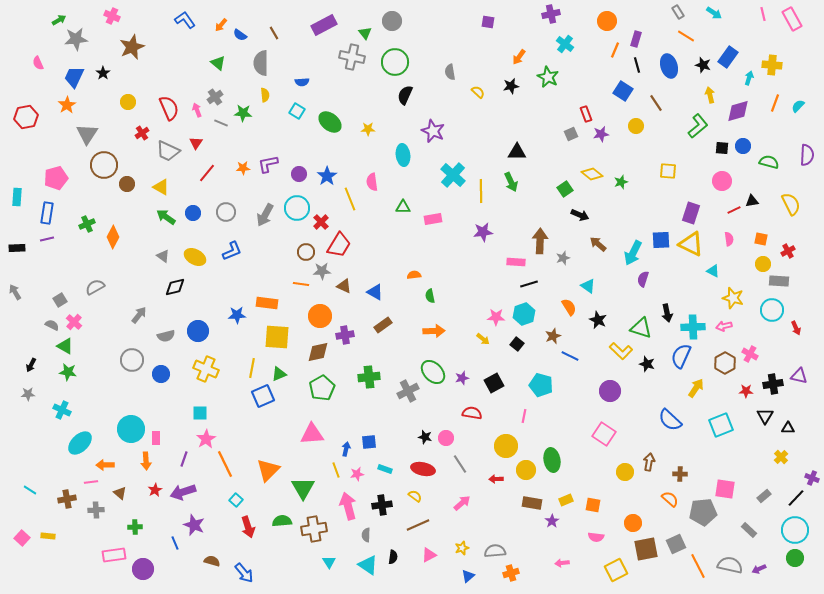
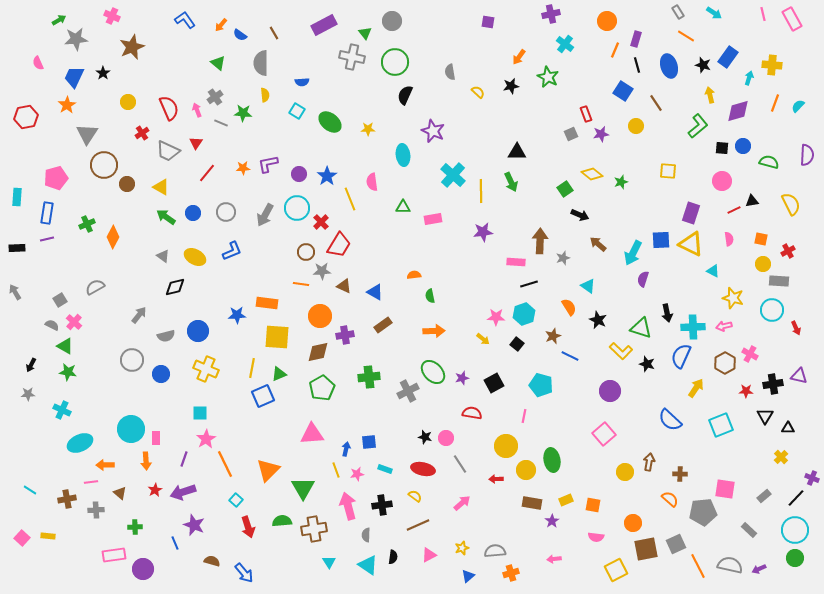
pink square at (604, 434): rotated 15 degrees clockwise
cyan ellipse at (80, 443): rotated 20 degrees clockwise
pink arrow at (562, 563): moved 8 px left, 4 px up
